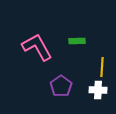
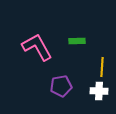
purple pentagon: rotated 25 degrees clockwise
white cross: moved 1 px right, 1 px down
